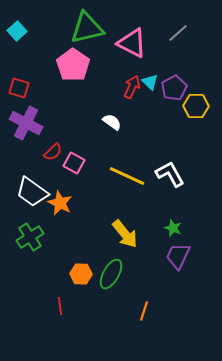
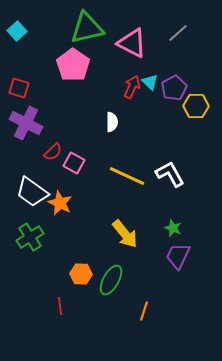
white semicircle: rotated 54 degrees clockwise
green ellipse: moved 6 px down
